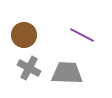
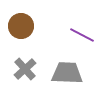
brown circle: moved 3 px left, 9 px up
gray cross: moved 4 px left, 1 px down; rotated 20 degrees clockwise
